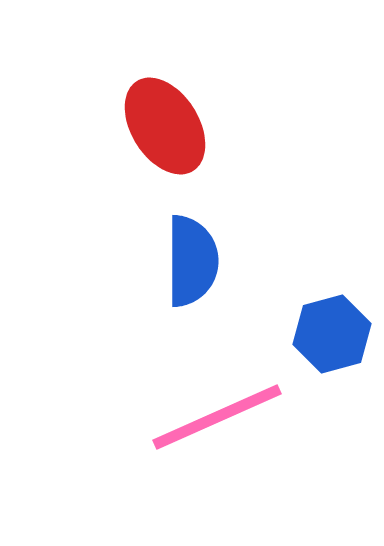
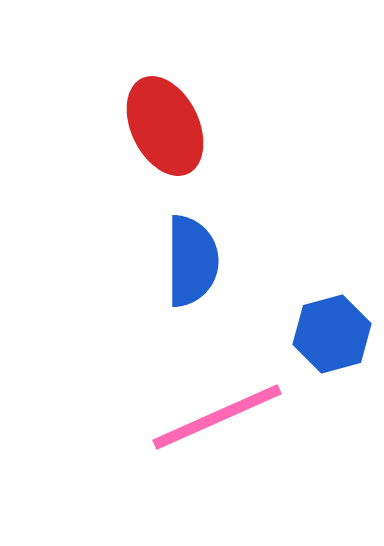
red ellipse: rotated 6 degrees clockwise
